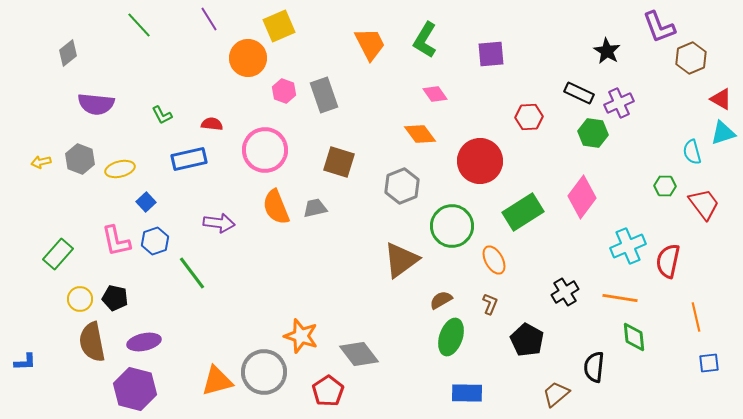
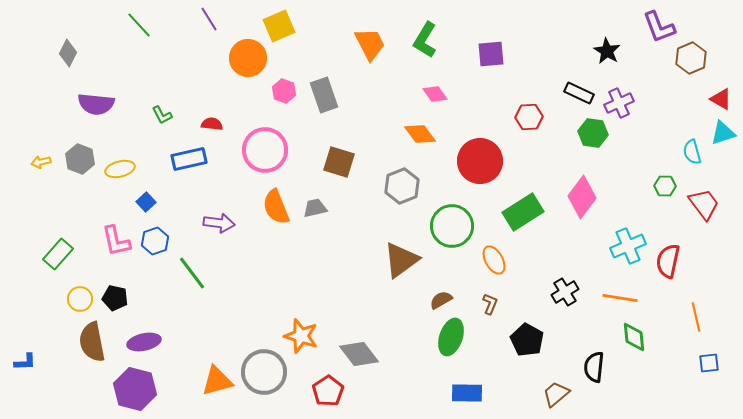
gray diamond at (68, 53): rotated 24 degrees counterclockwise
